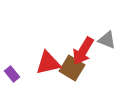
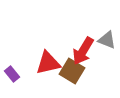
brown square: moved 3 px down
